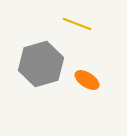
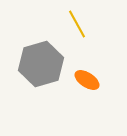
yellow line: rotated 40 degrees clockwise
